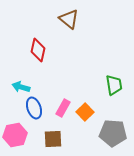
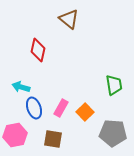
pink rectangle: moved 2 px left
brown square: rotated 12 degrees clockwise
